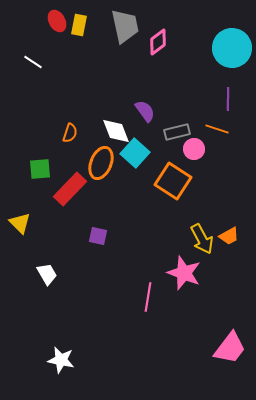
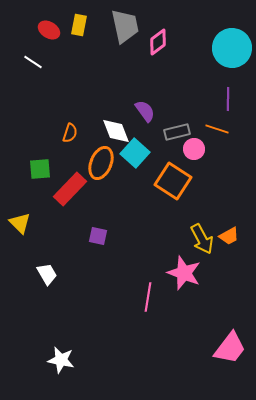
red ellipse: moved 8 px left, 9 px down; rotated 30 degrees counterclockwise
